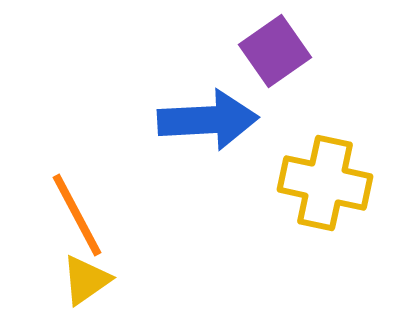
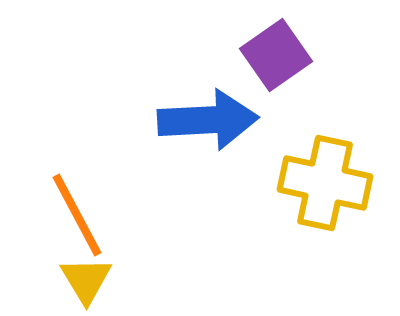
purple square: moved 1 px right, 4 px down
yellow triangle: rotated 26 degrees counterclockwise
